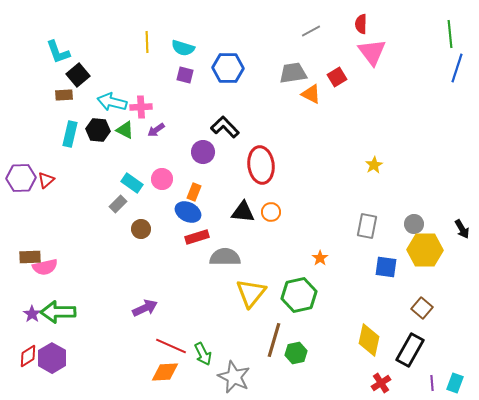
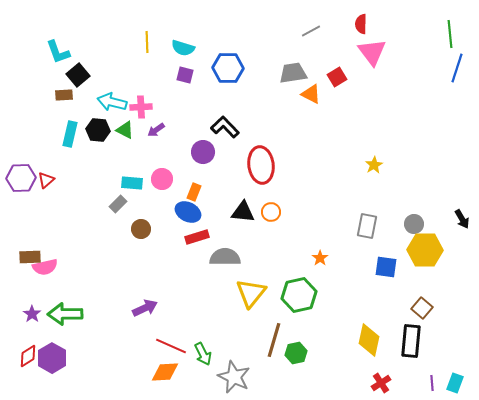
cyan rectangle at (132, 183): rotated 30 degrees counterclockwise
black arrow at (462, 229): moved 10 px up
green arrow at (58, 312): moved 7 px right, 2 px down
black rectangle at (410, 350): moved 1 px right, 9 px up; rotated 24 degrees counterclockwise
